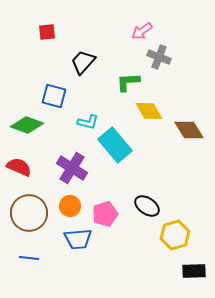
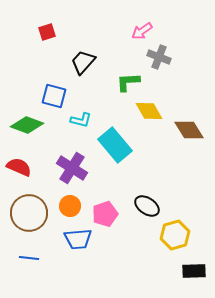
red square: rotated 12 degrees counterclockwise
cyan L-shape: moved 7 px left, 2 px up
